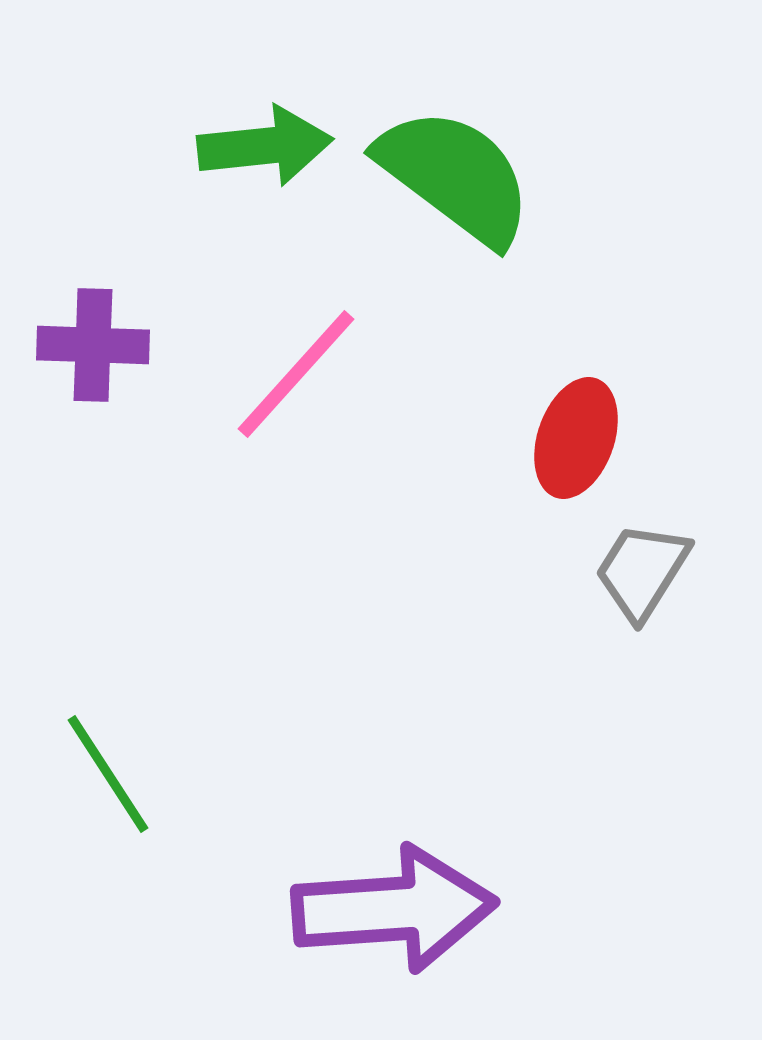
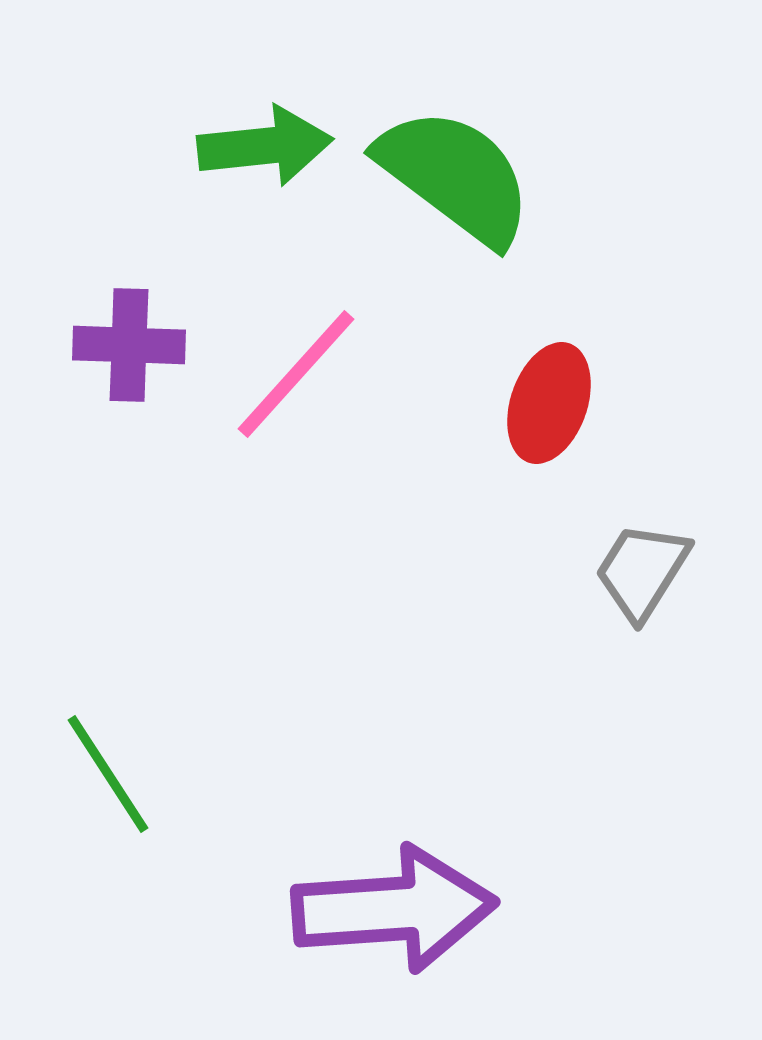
purple cross: moved 36 px right
red ellipse: moved 27 px left, 35 px up
